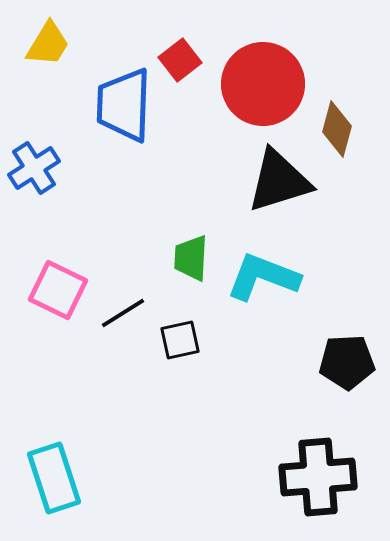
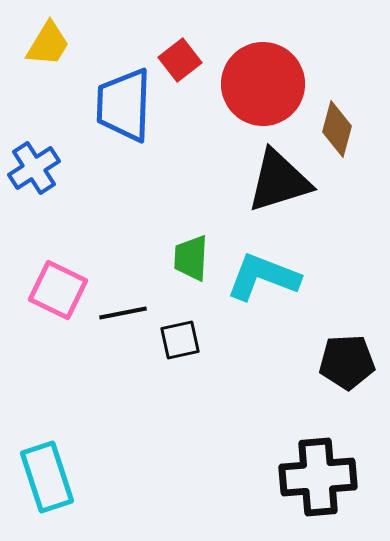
black line: rotated 21 degrees clockwise
cyan rectangle: moved 7 px left, 1 px up
